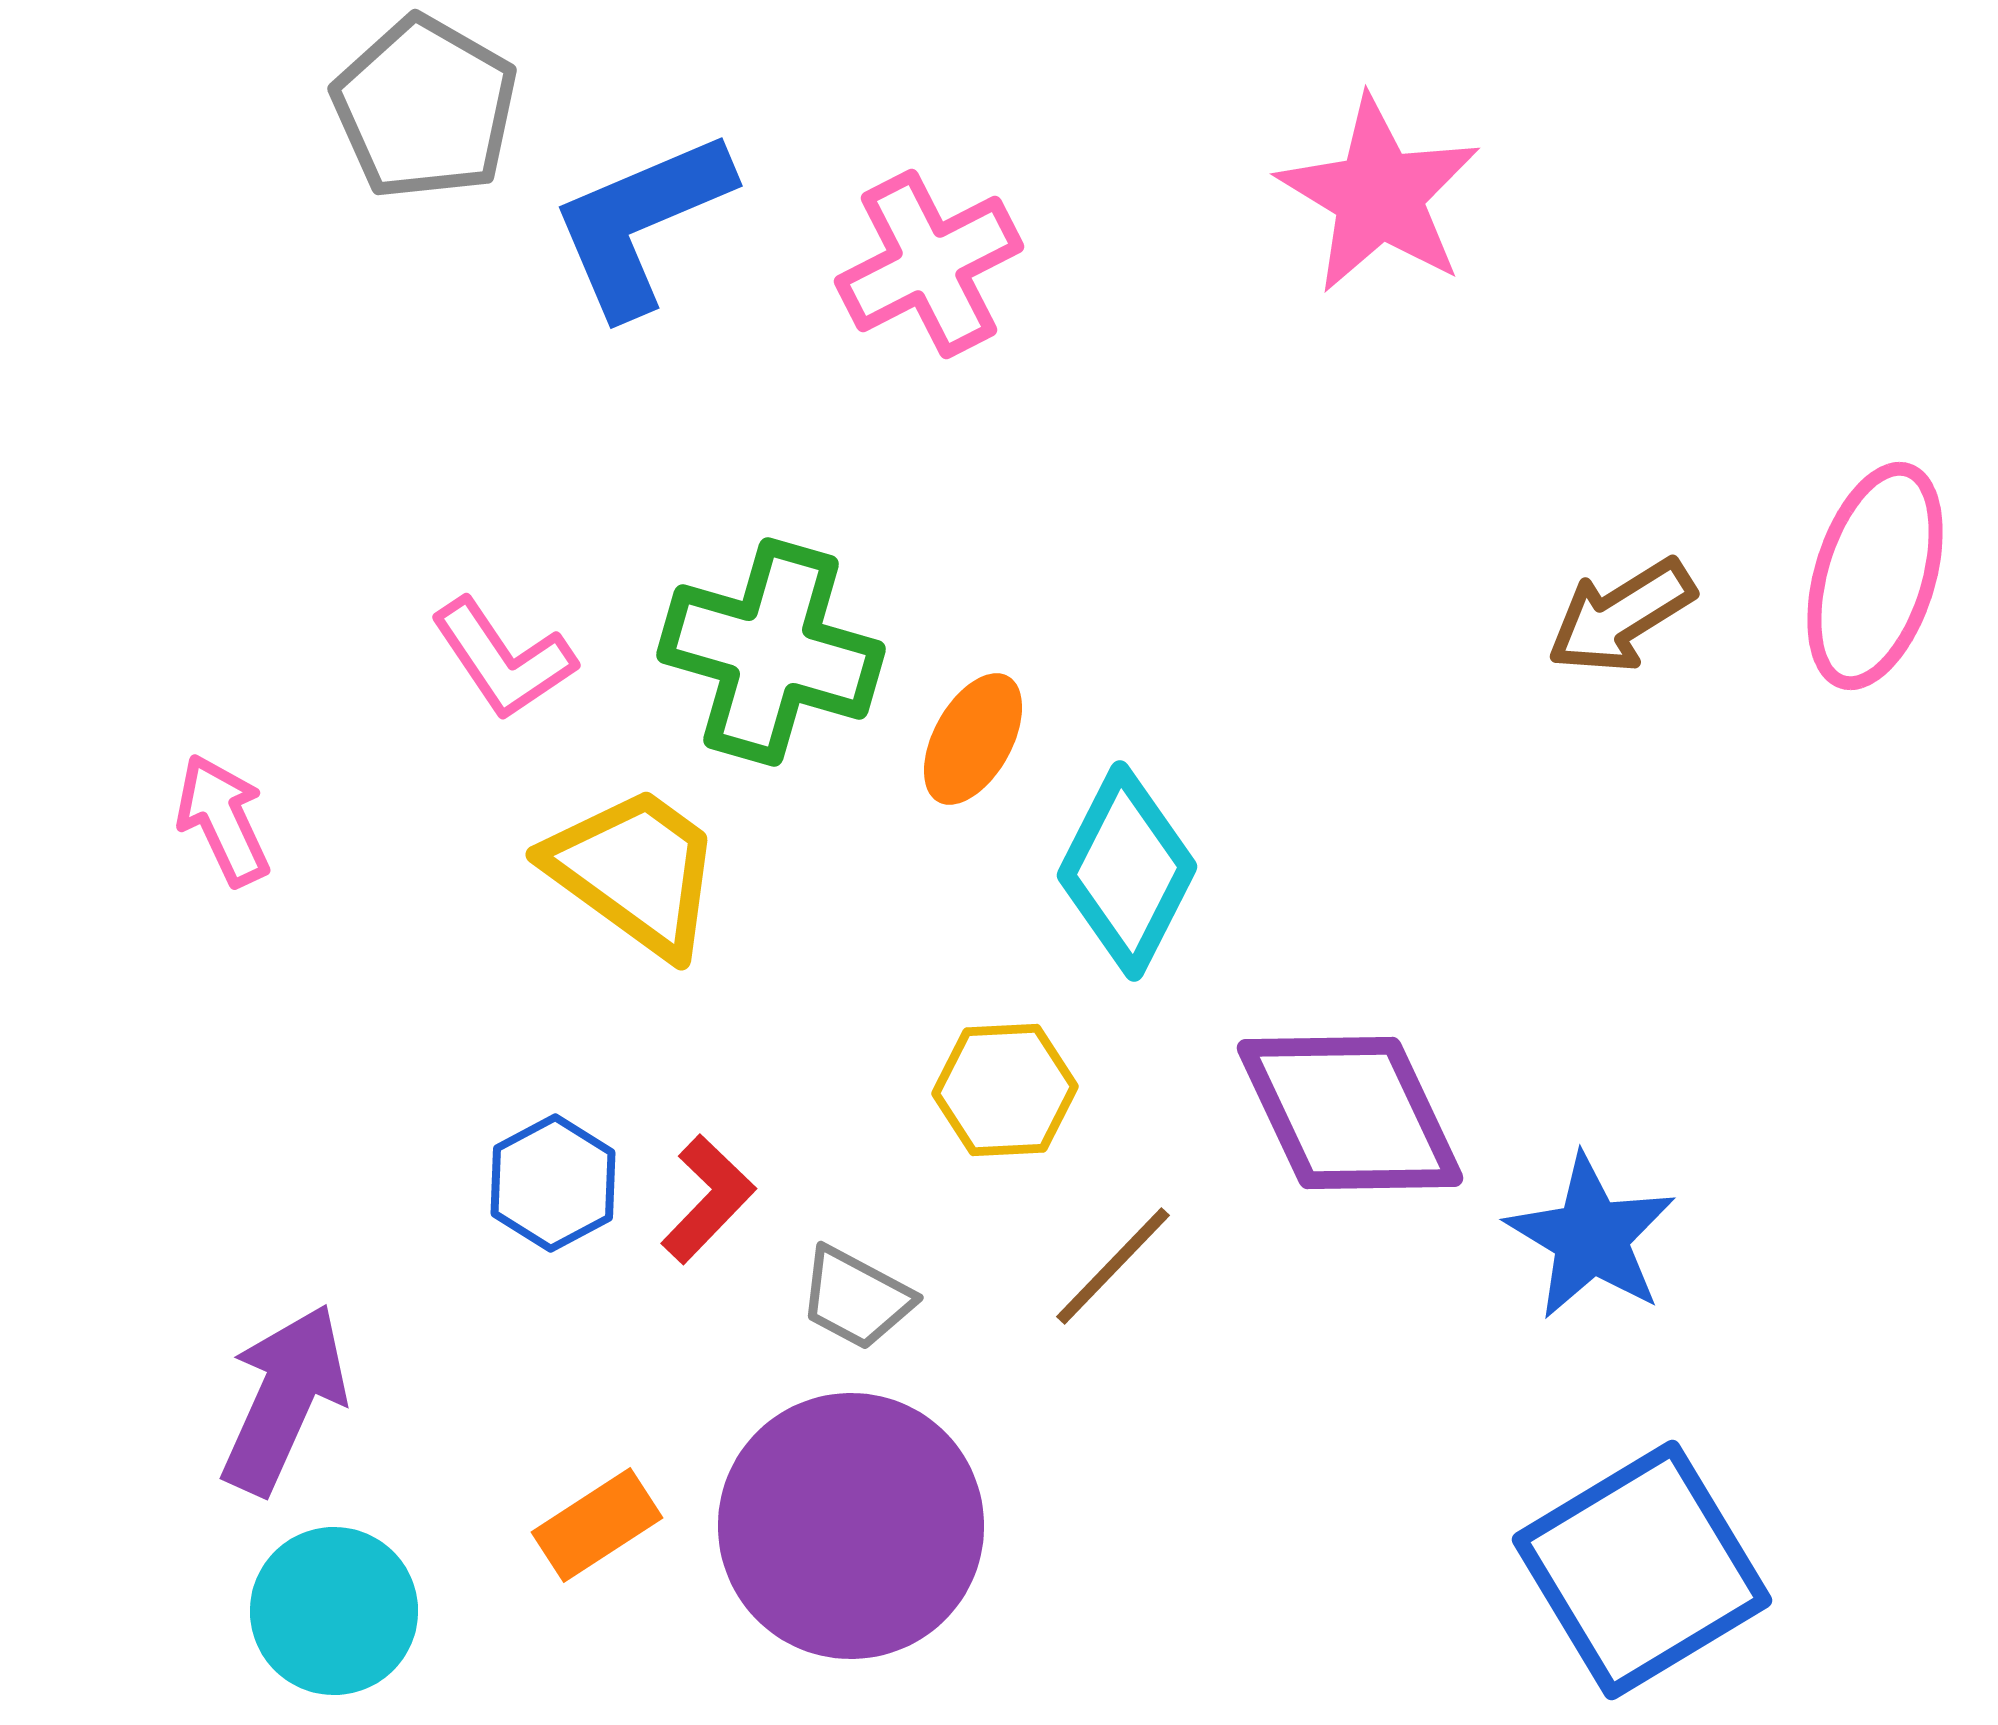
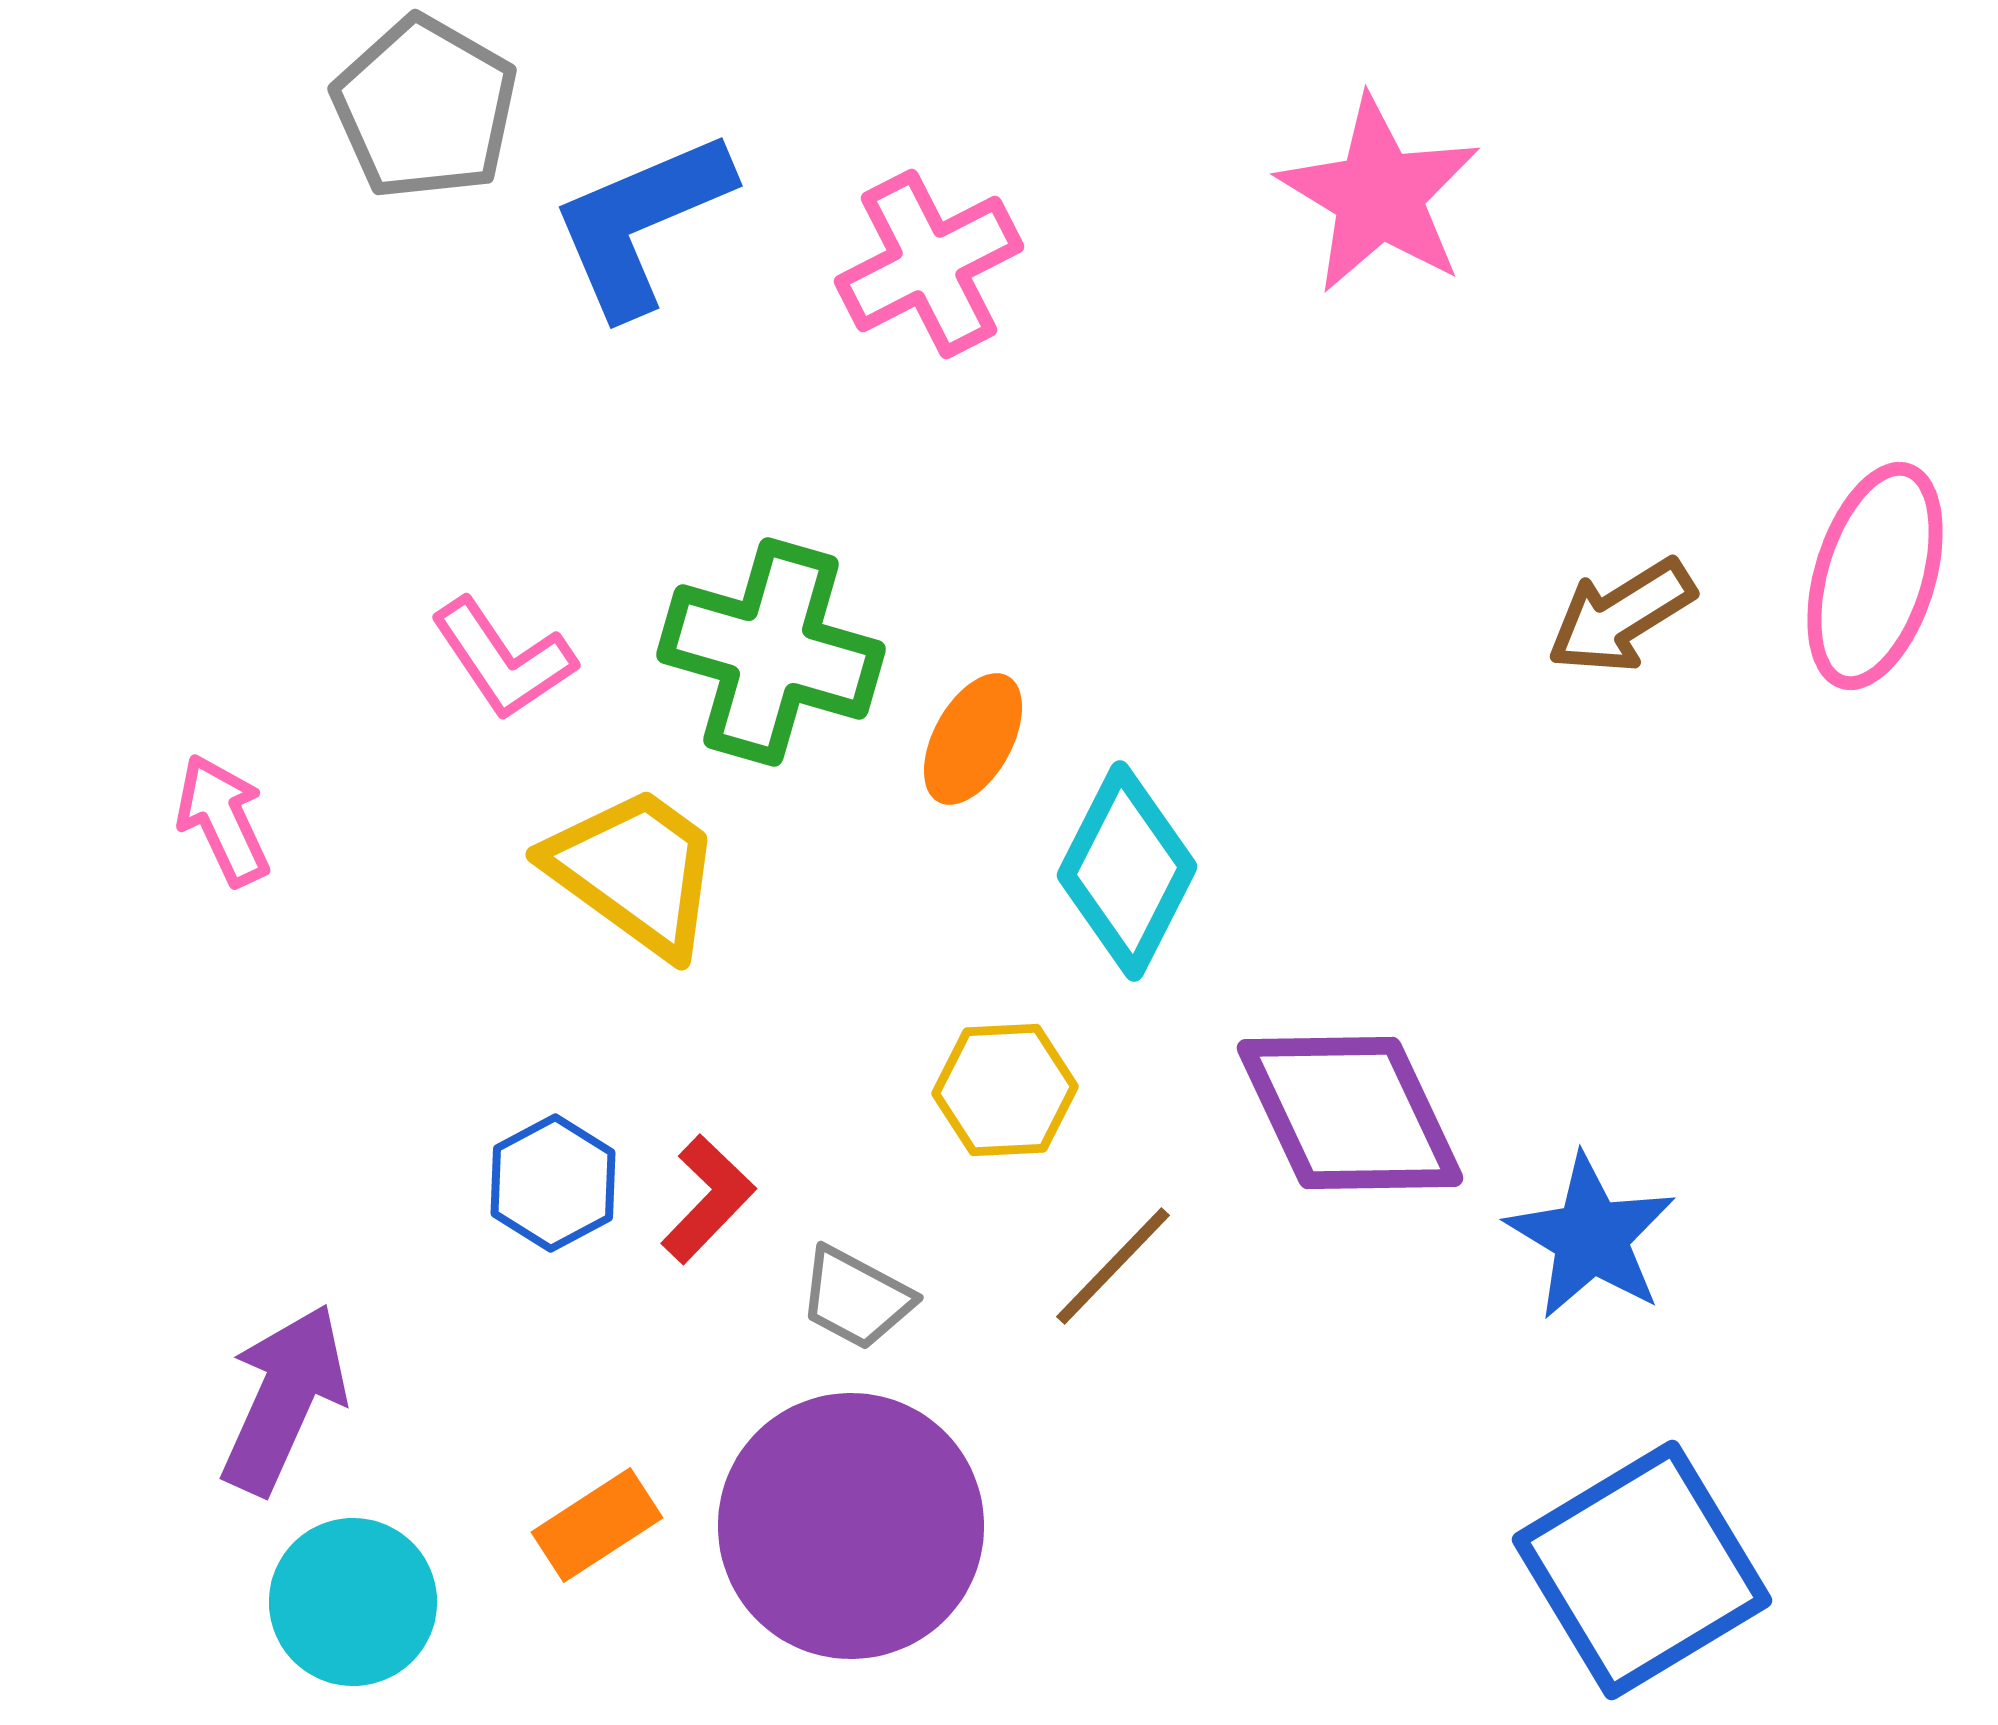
cyan circle: moved 19 px right, 9 px up
